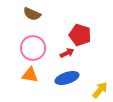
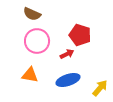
pink circle: moved 4 px right, 7 px up
red arrow: moved 1 px down
blue ellipse: moved 1 px right, 2 px down
yellow arrow: moved 2 px up
